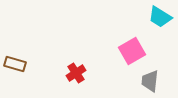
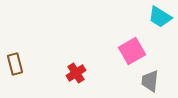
brown rectangle: rotated 60 degrees clockwise
